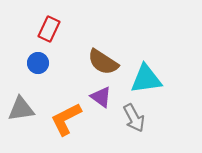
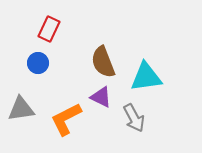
brown semicircle: rotated 36 degrees clockwise
cyan triangle: moved 2 px up
purple triangle: rotated 10 degrees counterclockwise
